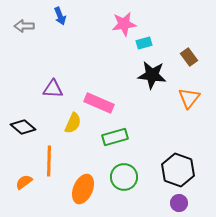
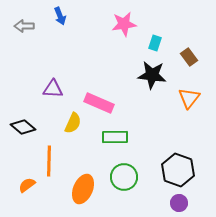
cyan rectangle: moved 11 px right; rotated 56 degrees counterclockwise
green rectangle: rotated 15 degrees clockwise
orange semicircle: moved 3 px right, 3 px down
